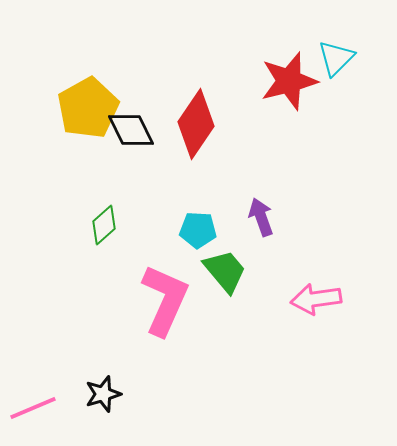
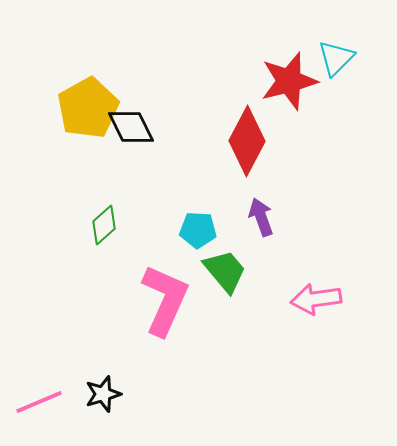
red diamond: moved 51 px right, 17 px down; rotated 6 degrees counterclockwise
black diamond: moved 3 px up
pink line: moved 6 px right, 6 px up
